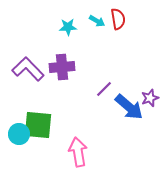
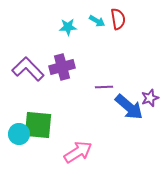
purple cross: rotated 10 degrees counterclockwise
purple line: moved 2 px up; rotated 42 degrees clockwise
pink arrow: rotated 68 degrees clockwise
